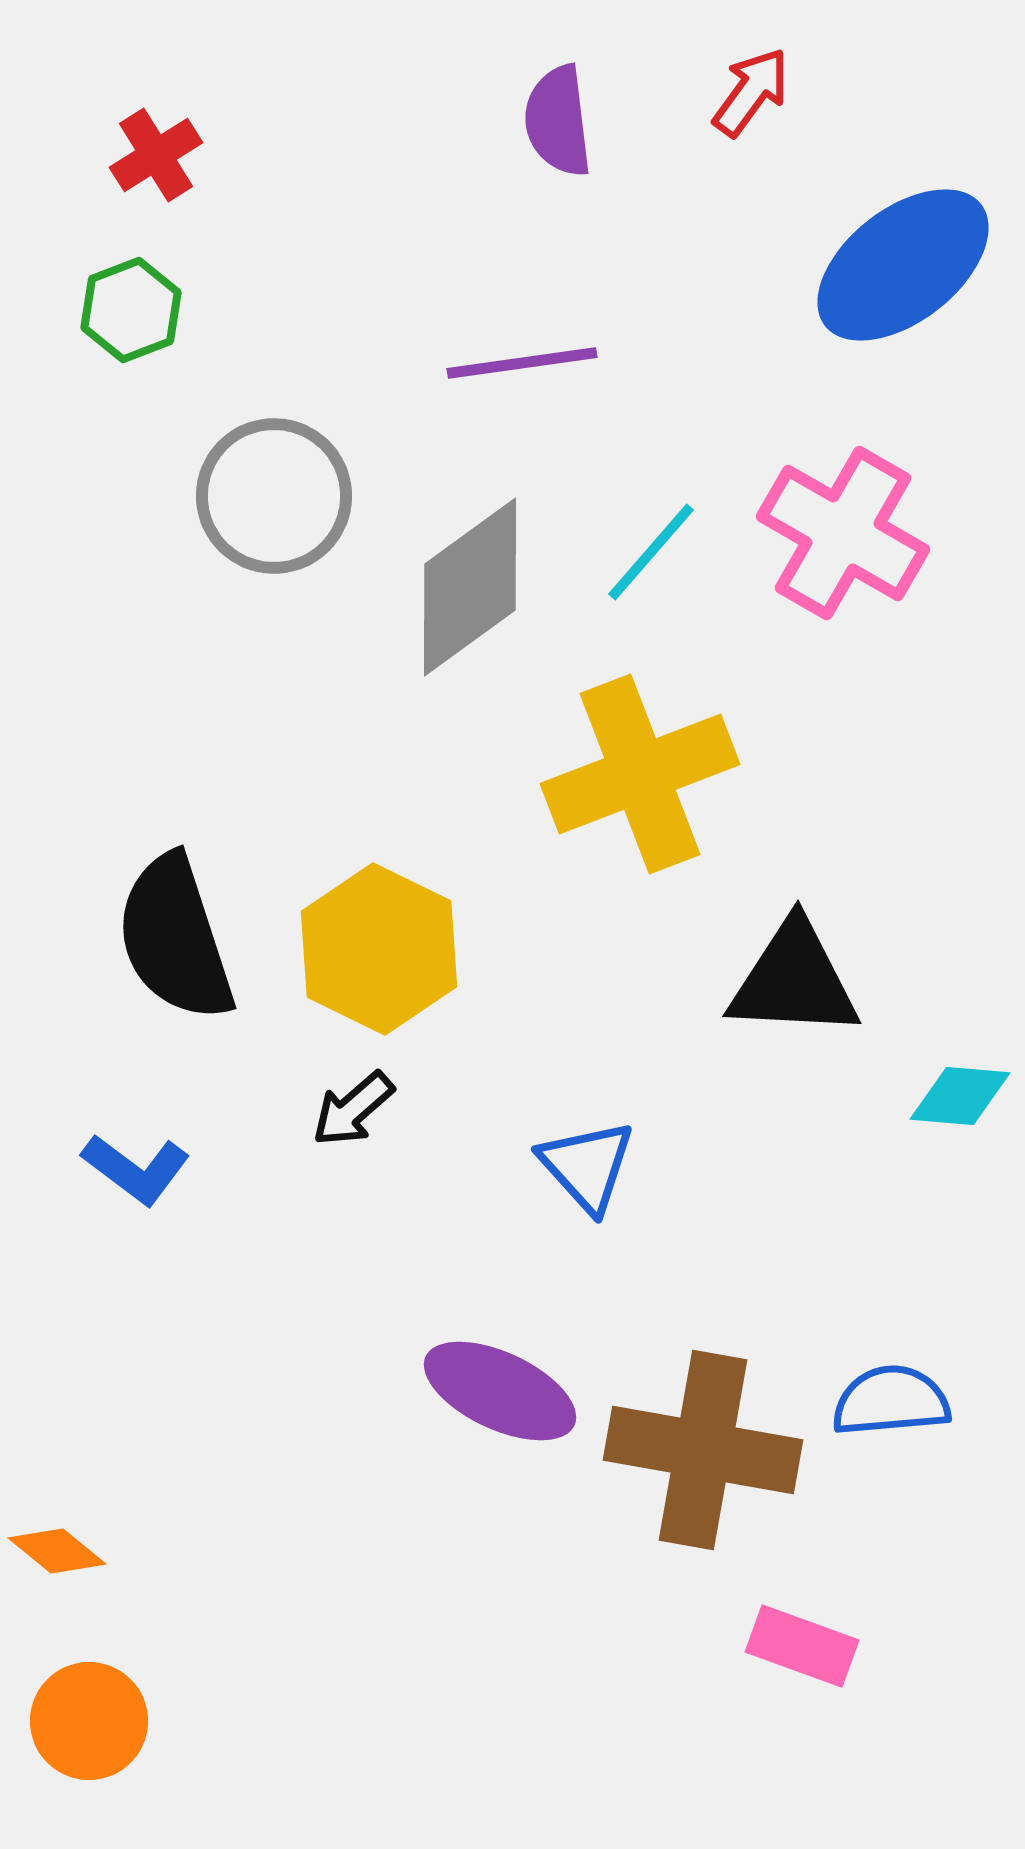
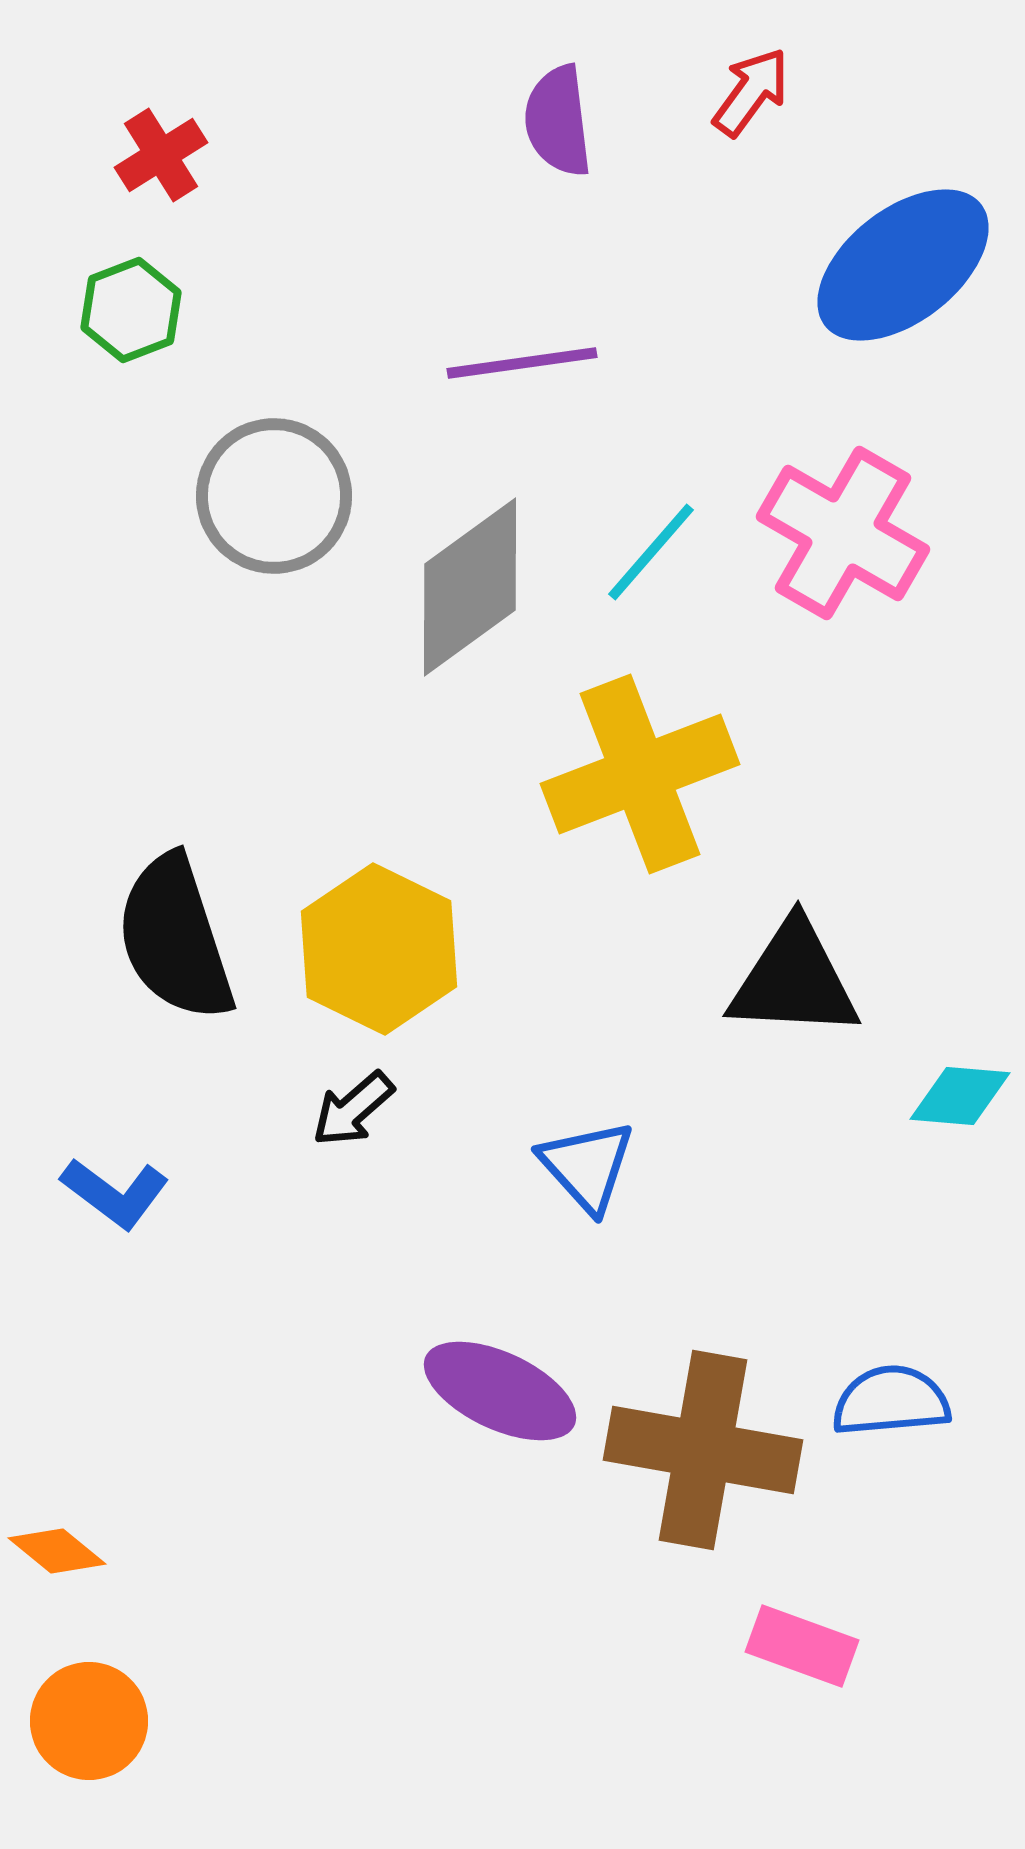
red cross: moved 5 px right
blue L-shape: moved 21 px left, 24 px down
